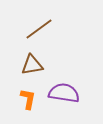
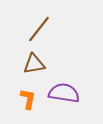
brown line: rotated 16 degrees counterclockwise
brown triangle: moved 2 px right, 1 px up
